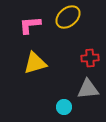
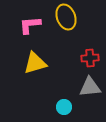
yellow ellipse: moved 2 px left; rotated 70 degrees counterclockwise
gray triangle: moved 2 px right, 2 px up
